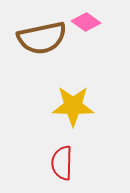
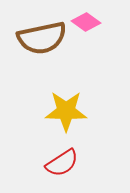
yellow star: moved 7 px left, 5 px down
red semicircle: rotated 124 degrees counterclockwise
